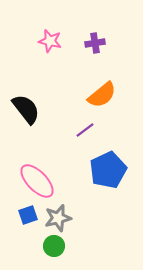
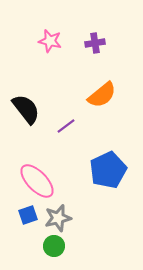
purple line: moved 19 px left, 4 px up
